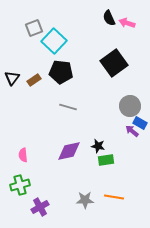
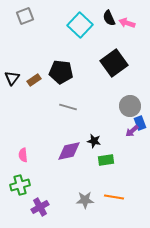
gray square: moved 9 px left, 12 px up
cyan square: moved 26 px right, 16 px up
blue rectangle: rotated 40 degrees clockwise
purple arrow: rotated 80 degrees counterclockwise
black star: moved 4 px left, 5 px up
